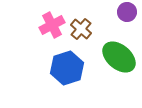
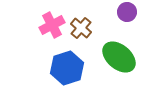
brown cross: moved 1 px up
